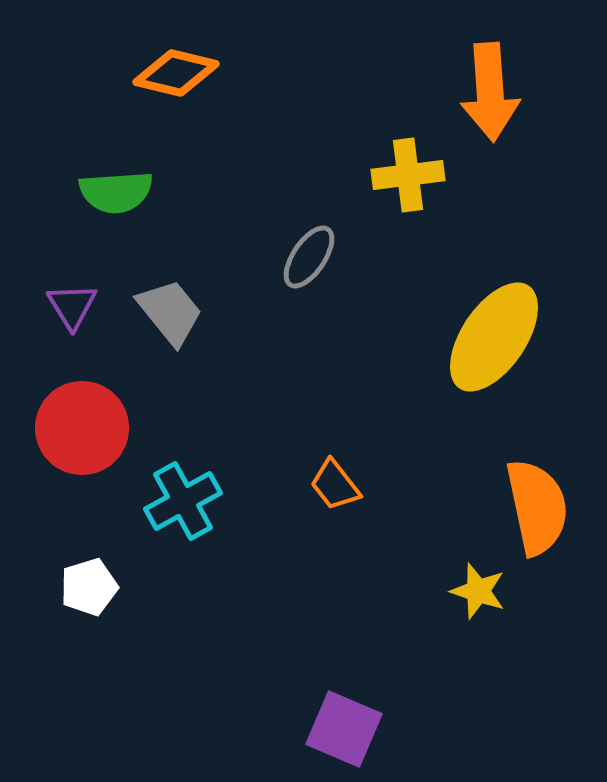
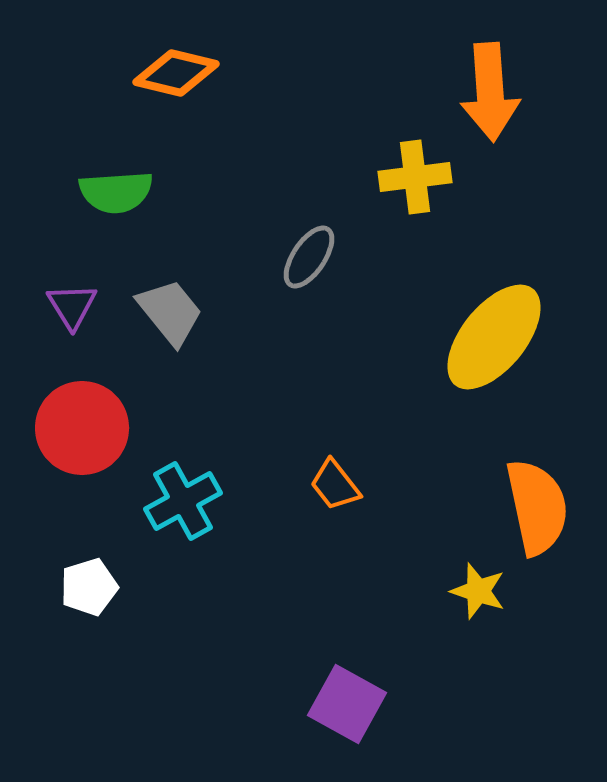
yellow cross: moved 7 px right, 2 px down
yellow ellipse: rotated 5 degrees clockwise
purple square: moved 3 px right, 25 px up; rotated 6 degrees clockwise
